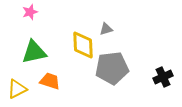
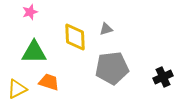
yellow diamond: moved 8 px left, 8 px up
green triangle: rotated 12 degrees clockwise
orange trapezoid: moved 1 px left, 1 px down
